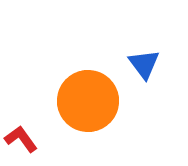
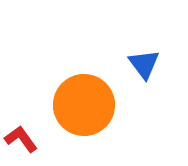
orange circle: moved 4 px left, 4 px down
